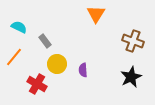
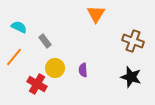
yellow circle: moved 2 px left, 4 px down
black star: rotated 30 degrees counterclockwise
